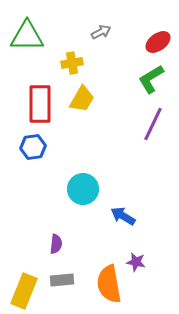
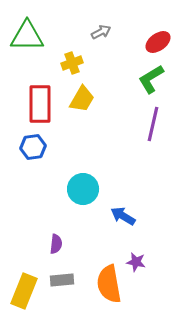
yellow cross: rotated 10 degrees counterclockwise
purple line: rotated 12 degrees counterclockwise
